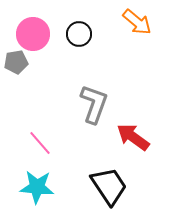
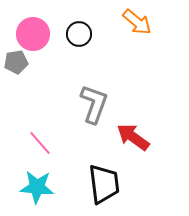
black trapezoid: moved 5 px left, 2 px up; rotated 27 degrees clockwise
